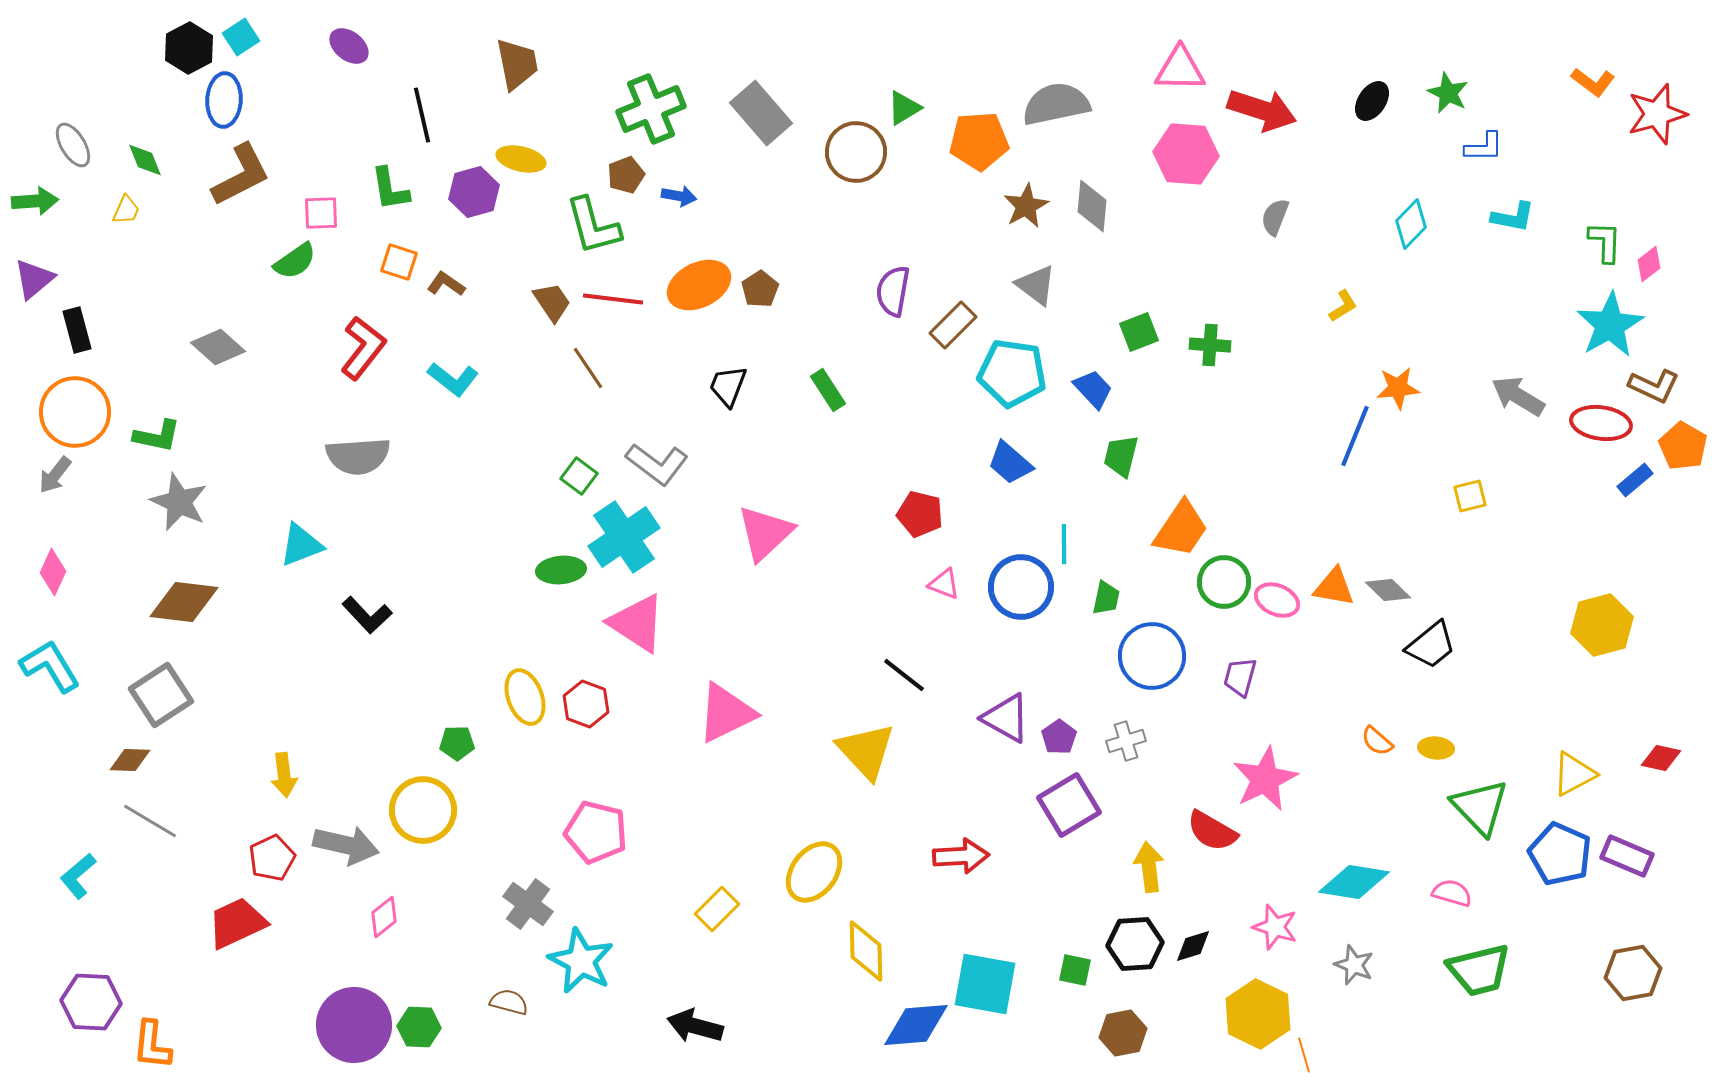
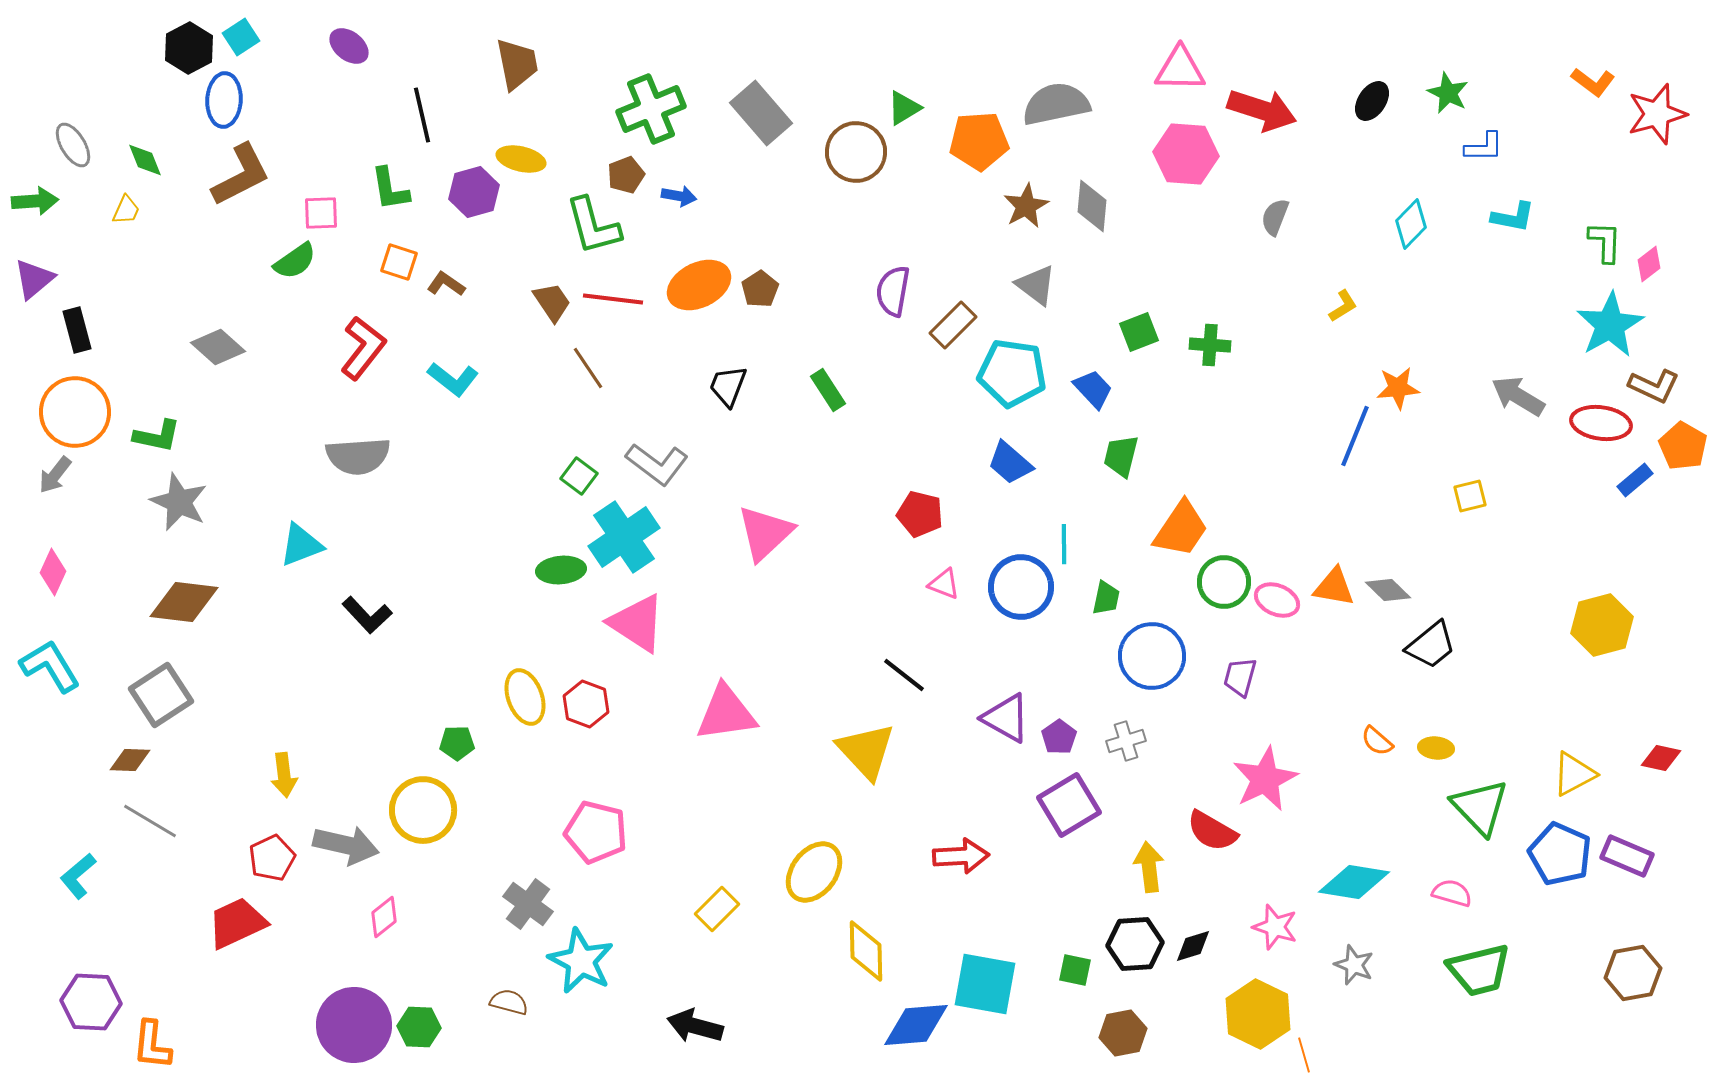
pink triangle at (726, 713): rotated 18 degrees clockwise
